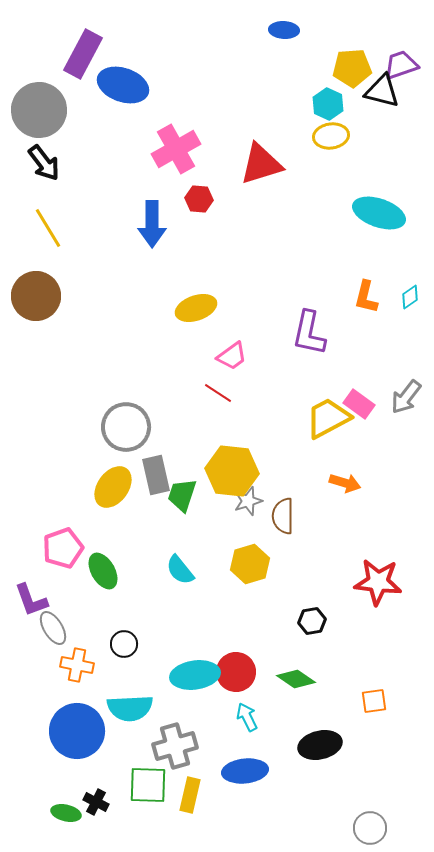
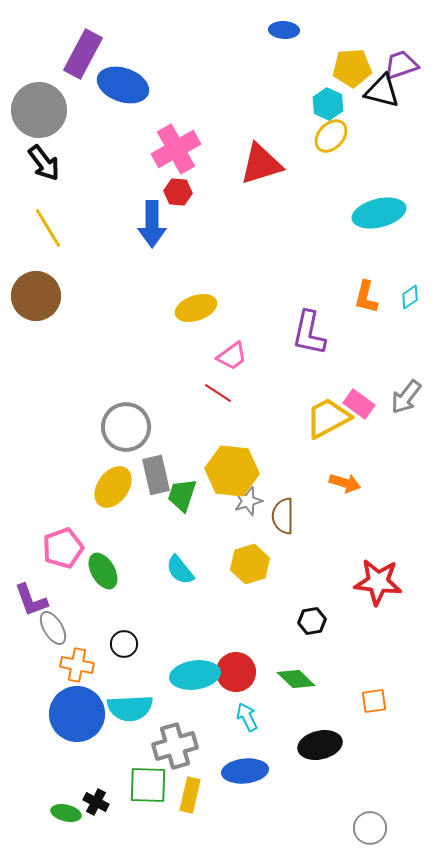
yellow ellipse at (331, 136): rotated 40 degrees counterclockwise
red hexagon at (199, 199): moved 21 px left, 7 px up
cyan ellipse at (379, 213): rotated 33 degrees counterclockwise
green diamond at (296, 679): rotated 9 degrees clockwise
blue circle at (77, 731): moved 17 px up
